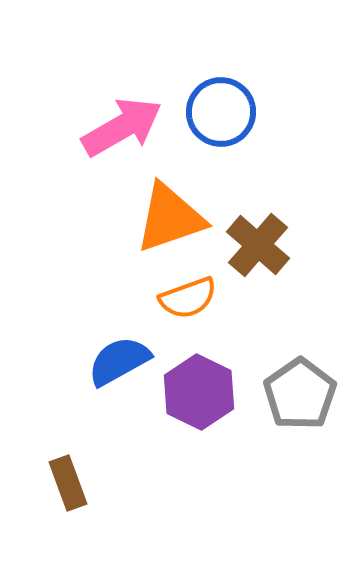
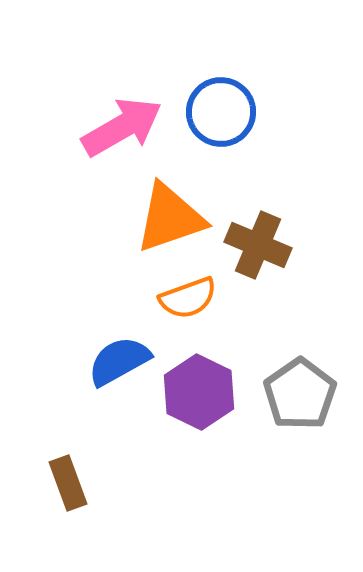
brown cross: rotated 18 degrees counterclockwise
